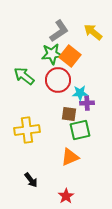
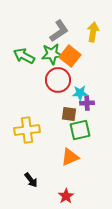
yellow arrow: rotated 60 degrees clockwise
green arrow: moved 20 px up; rotated 10 degrees counterclockwise
